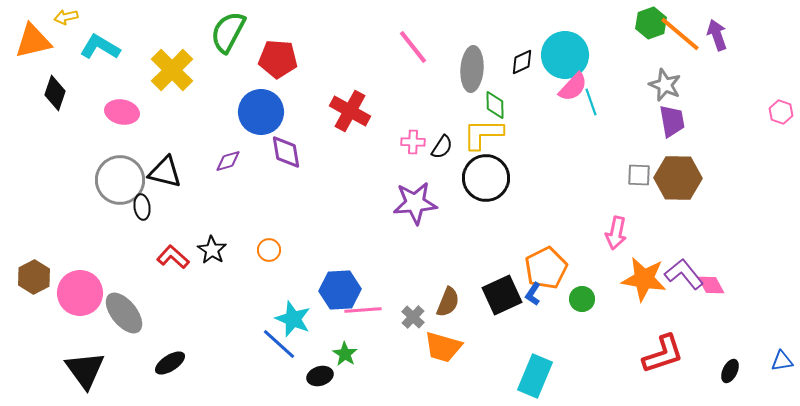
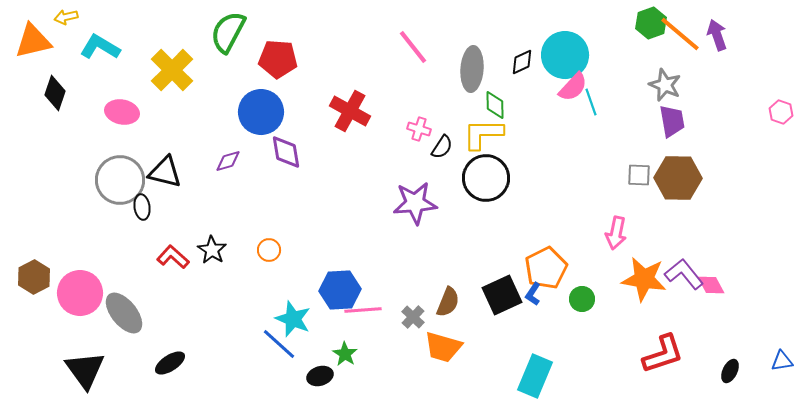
pink cross at (413, 142): moved 6 px right, 13 px up; rotated 15 degrees clockwise
